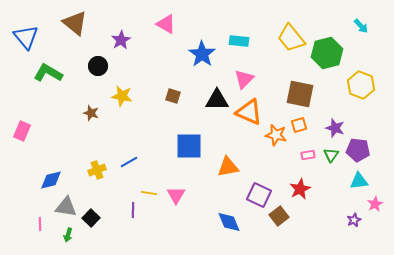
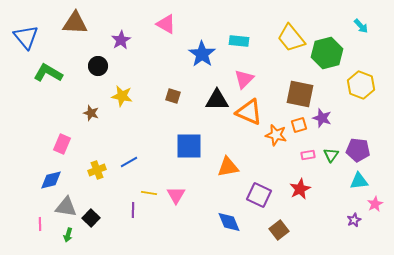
brown triangle at (75, 23): rotated 36 degrees counterclockwise
purple star at (335, 128): moved 13 px left, 10 px up
pink rectangle at (22, 131): moved 40 px right, 13 px down
brown square at (279, 216): moved 14 px down
